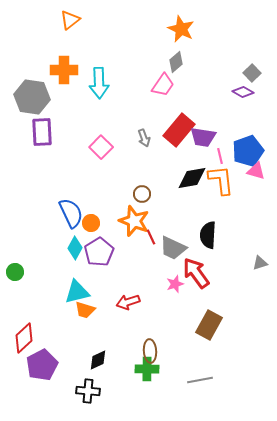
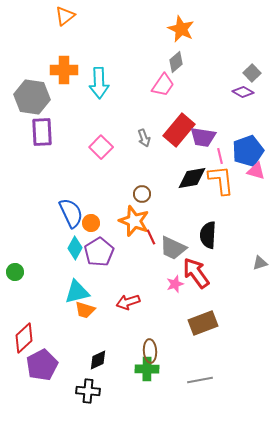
orange triangle at (70, 20): moved 5 px left, 4 px up
brown rectangle at (209, 325): moved 6 px left, 2 px up; rotated 40 degrees clockwise
